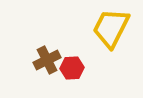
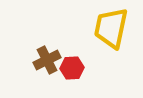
yellow trapezoid: rotated 15 degrees counterclockwise
